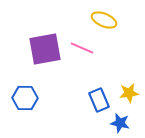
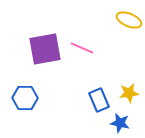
yellow ellipse: moved 25 px right
